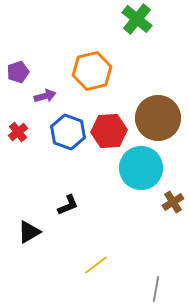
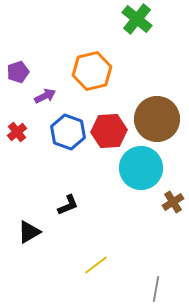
purple arrow: rotated 10 degrees counterclockwise
brown circle: moved 1 px left, 1 px down
red cross: moved 1 px left
